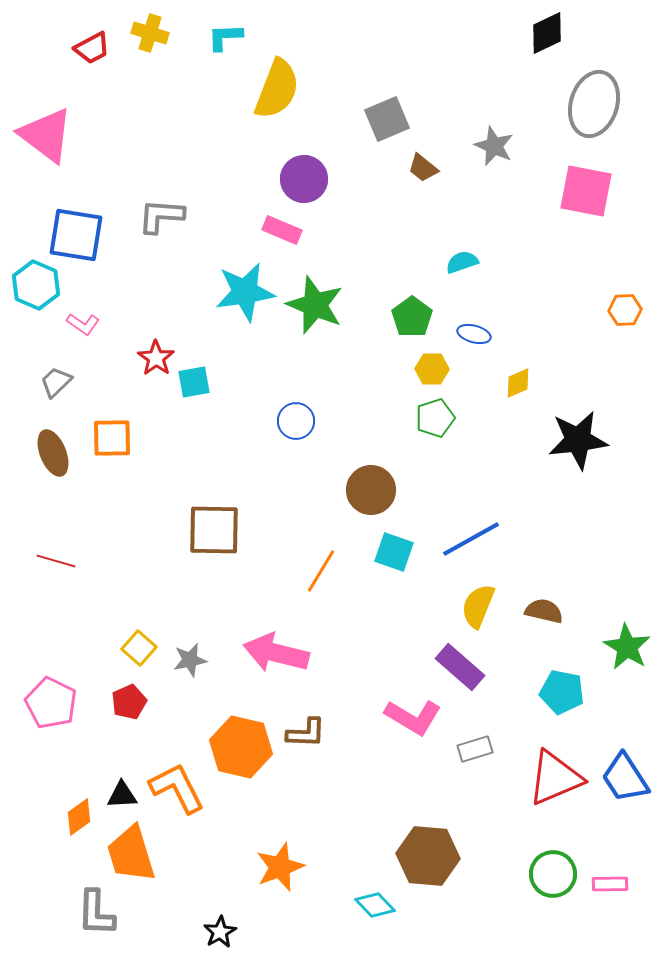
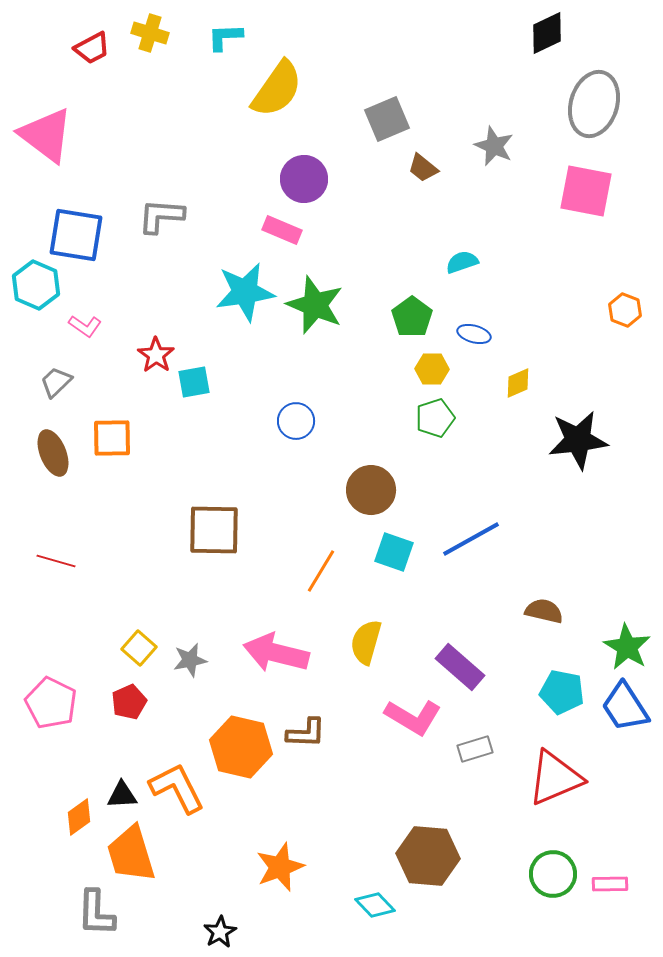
yellow semicircle at (277, 89): rotated 14 degrees clockwise
orange hexagon at (625, 310): rotated 24 degrees clockwise
pink L-shape at (83, 324): moved 2 px right, 2 px down
red star at (156, 358): moved 3 px up
yellow semicircle at (478, 606): moved 112 px left, 36 px down; rotated 6 degrees counterclockwise
blue trapezoid at (625, 778): moved 71 px up
